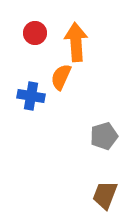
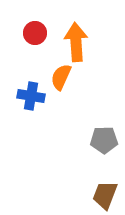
gray pentagon: moved 4 px down; rotated 16 degrees clockwise
